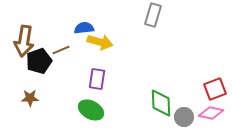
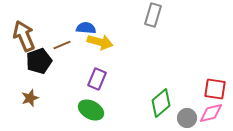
blue semicircle: moved 2 px right; rotated 12 degrees clockwise
brown arrow: moved 5 px up; rotated 148 degrees clockwise
brown line: moved 1 px right, 5 px up
purple rectangle: rotated 15 degrees clockwise
red square: rotated 30 degrees clockwise
brown star: rotated 18 degrees counterclockwise
green diamond: rotated 52 degrees clockwise
pink diamond: rotated 25 degrees counterclockwise
gray circle: moved 3 px right, 1 px down
